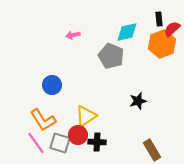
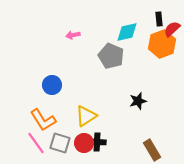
red circle: moved 6 px right, 8 px down
